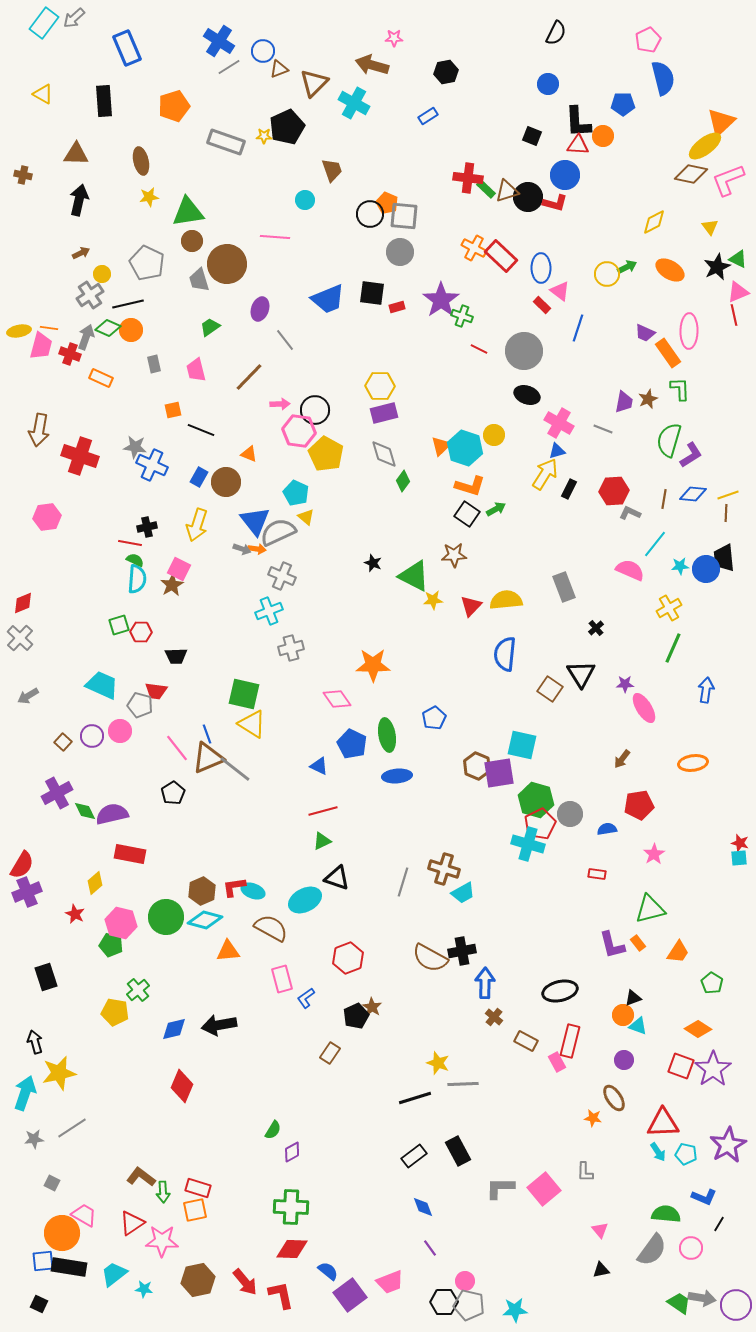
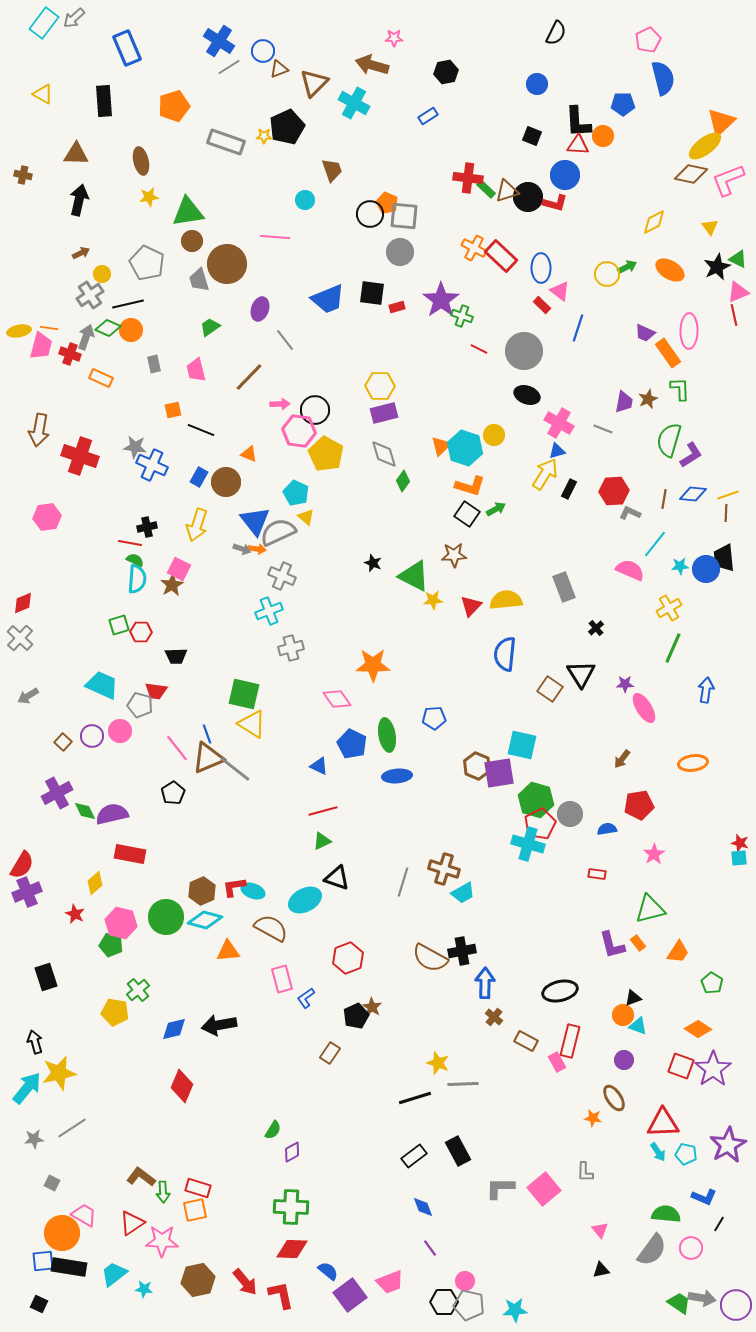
blue circle at (548, 84): moved 11 px left
blue pentagon at (434, 718): rotated 25 degrees clockwise
cyan arrow at (25, 1093): moved 2 px right, 5 px up; rotated 20 degrees clockwise
